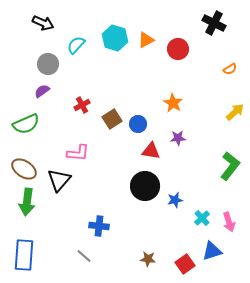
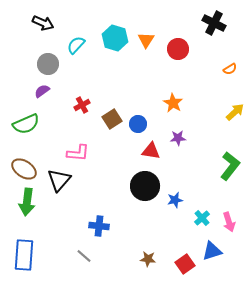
orange triangle: rotated 30 degrees counterclockwise
